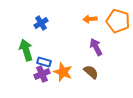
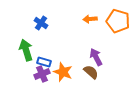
blue cross: rotated 24 degrees counterclockwise
purple arrow: moved 10 px down
